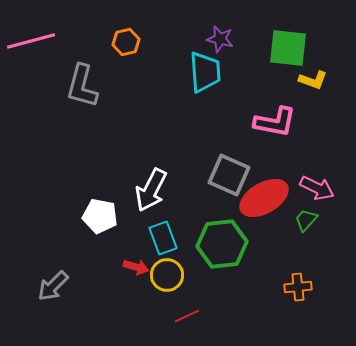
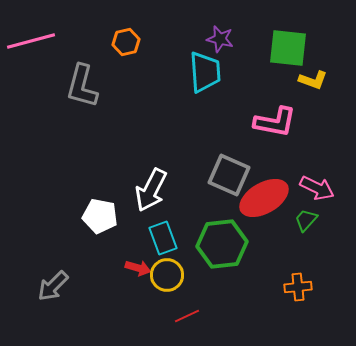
red arrow: moved 2 px right, 1 px down
